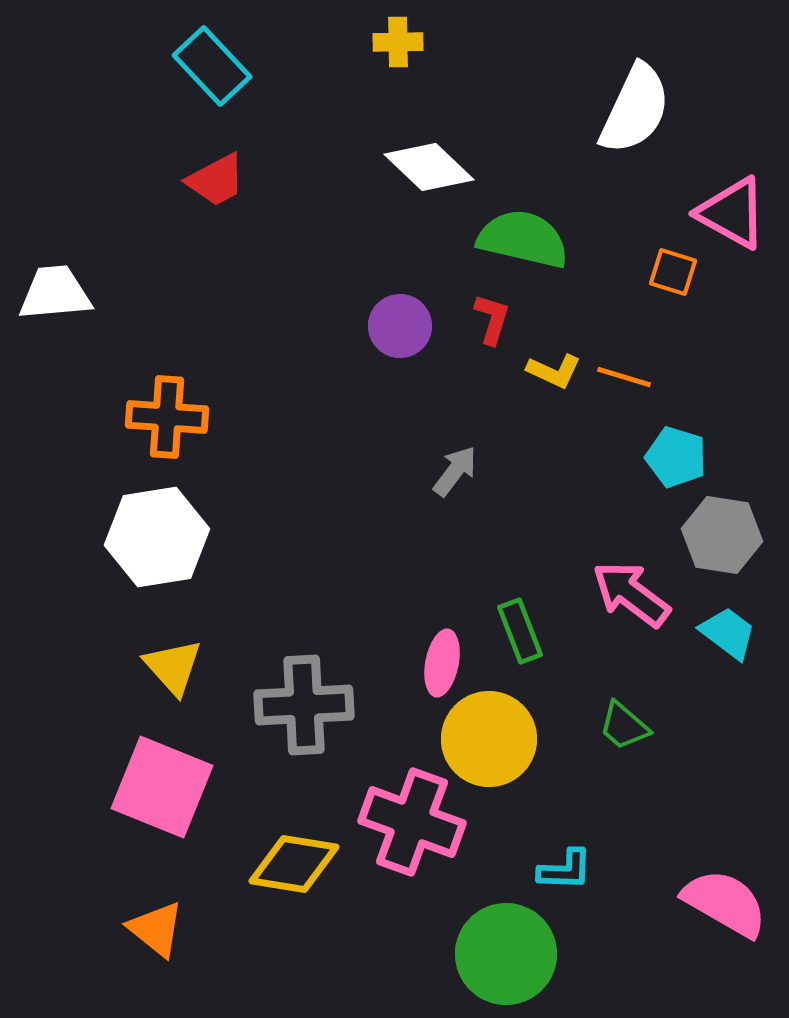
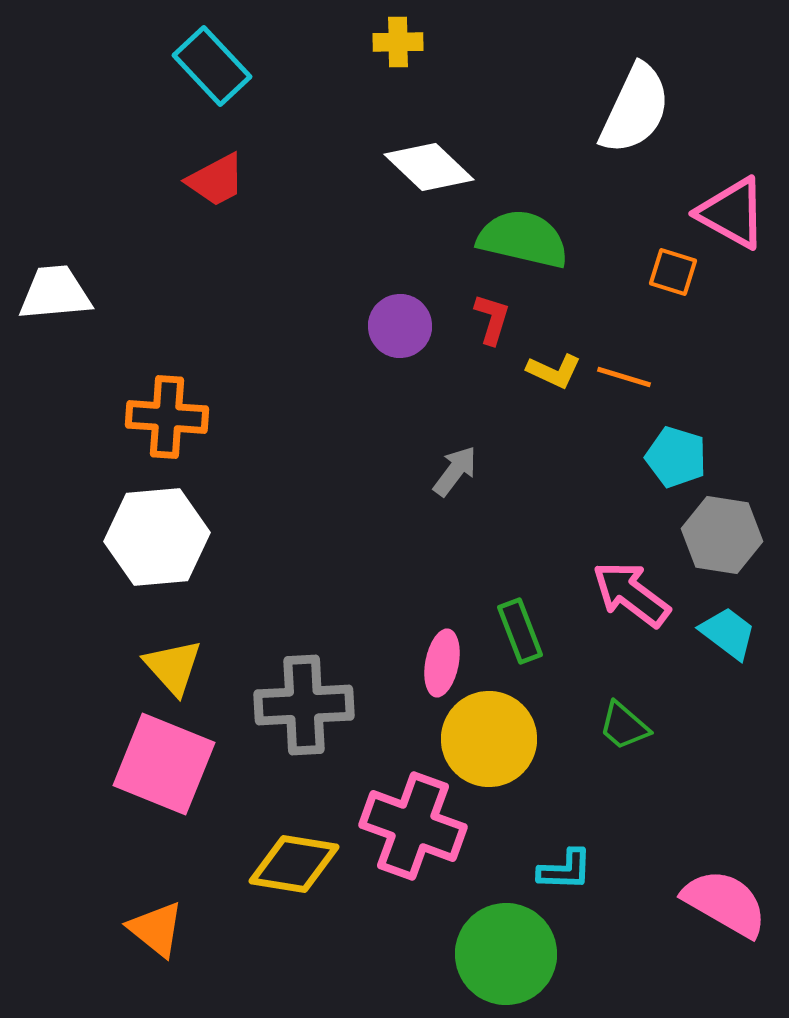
white hexagon: rotated 4 degrees clockwise
pink square: moved 2 px right, 23 px up
pink cross: moved 1 px right, 4 px down
